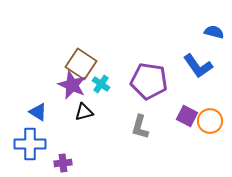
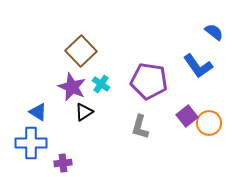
blue semicircle: rotated 24 degrees clockwise
brown square: moved 13 px up; rotated 12 degrees clockwise
purple star: moved 2 px down
black triangle: rotated 18 degrees counterclockwise
purple square: rotated 25 degrees clockwise
orange circle: moved 1 px left, 2 px down
blue cross: moved 1 px right, 1 px up
